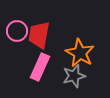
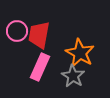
gray star: moved 1 px left; rotated 25 degrees counterclockwise
